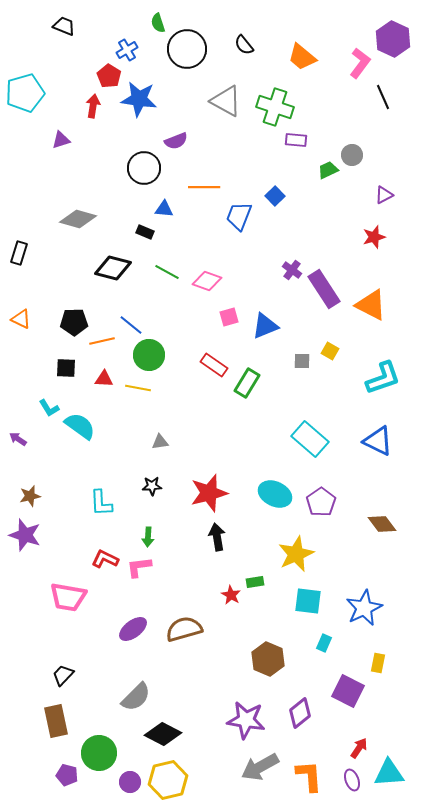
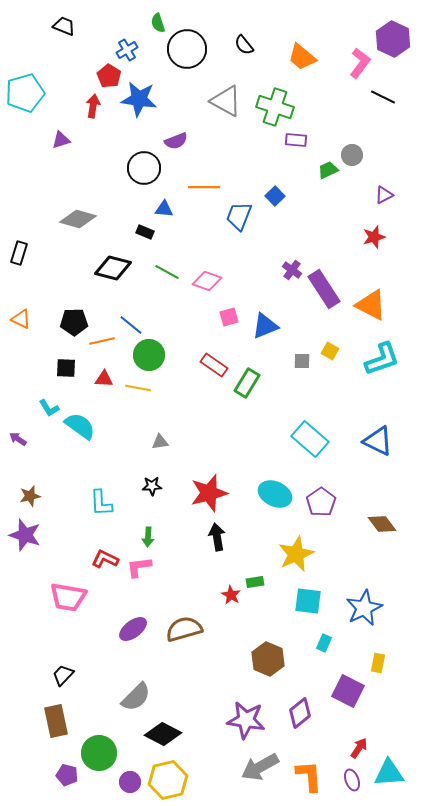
black line at (383, 97): rotated 40 degrees counterclockwise
cyan L-shape at (383, 378): moved 1 px left, 19 px up
